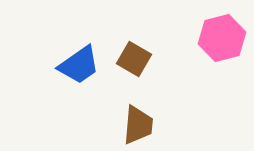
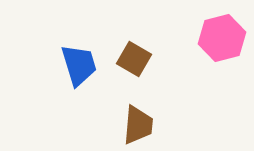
blue trapezoid: rotated 72 degrees counterclockwise
